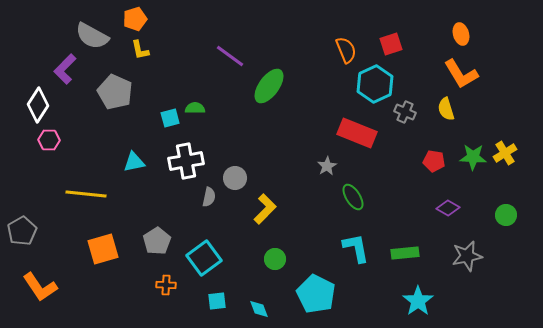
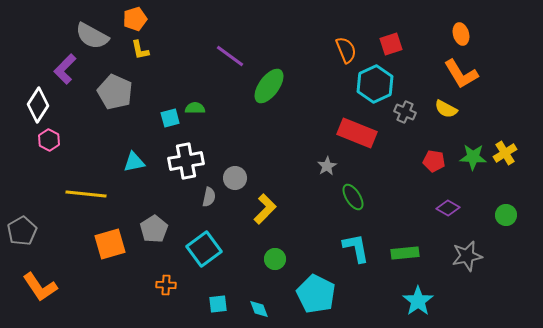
yellow semicircle at (446, 109): rotated 45 degrees counterclockwise
pink hexagon at (49, 140): rotated 25 degrees clockwise
gray pentagon at (157, 241): moved 3 px left, 12 px up
orange square at (103, 249): moved 7 px right, 5 px up
cyan square at (204, 258): moved 9 px up
cyan square at (217, 301): moved 1 px right, 3 px down
